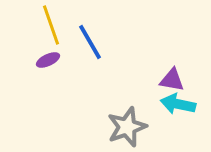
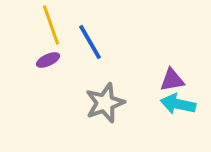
purple triangle: rotated 20 degrees counterclockwise
gray star: moved 22 px left, 24 px up
